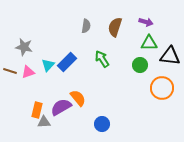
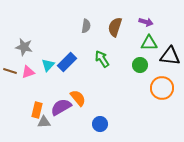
blue circle: moved 2 px left
